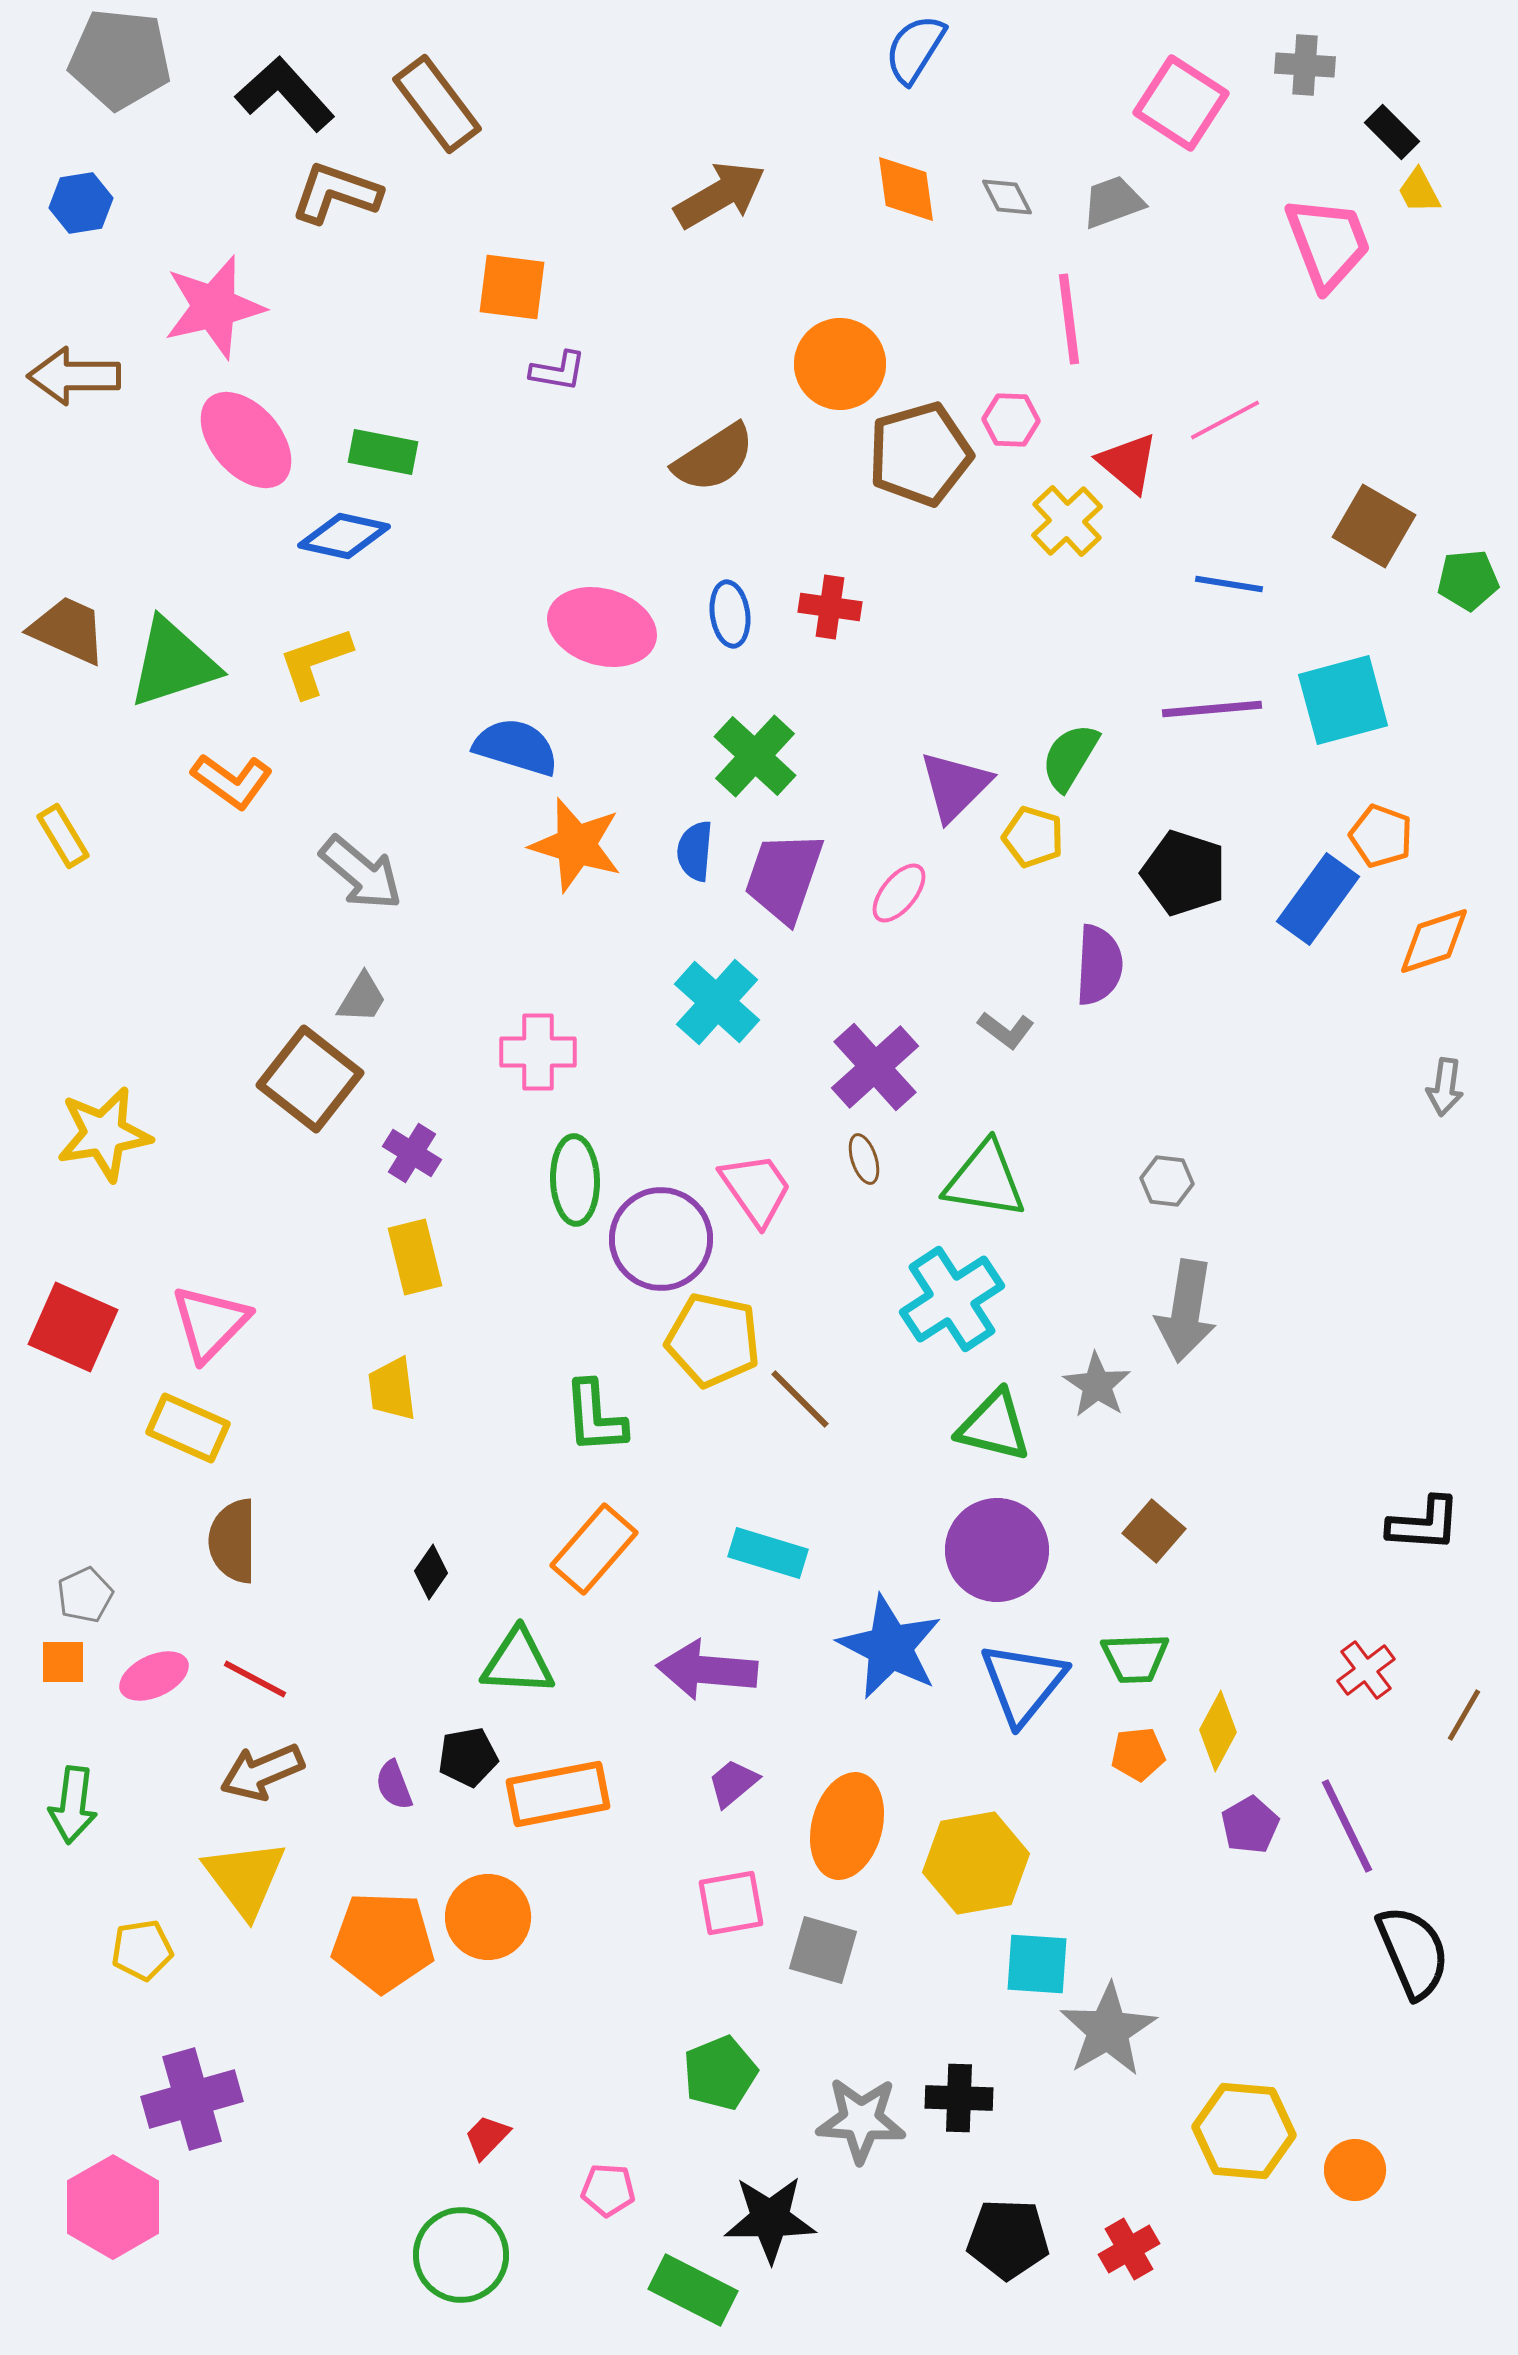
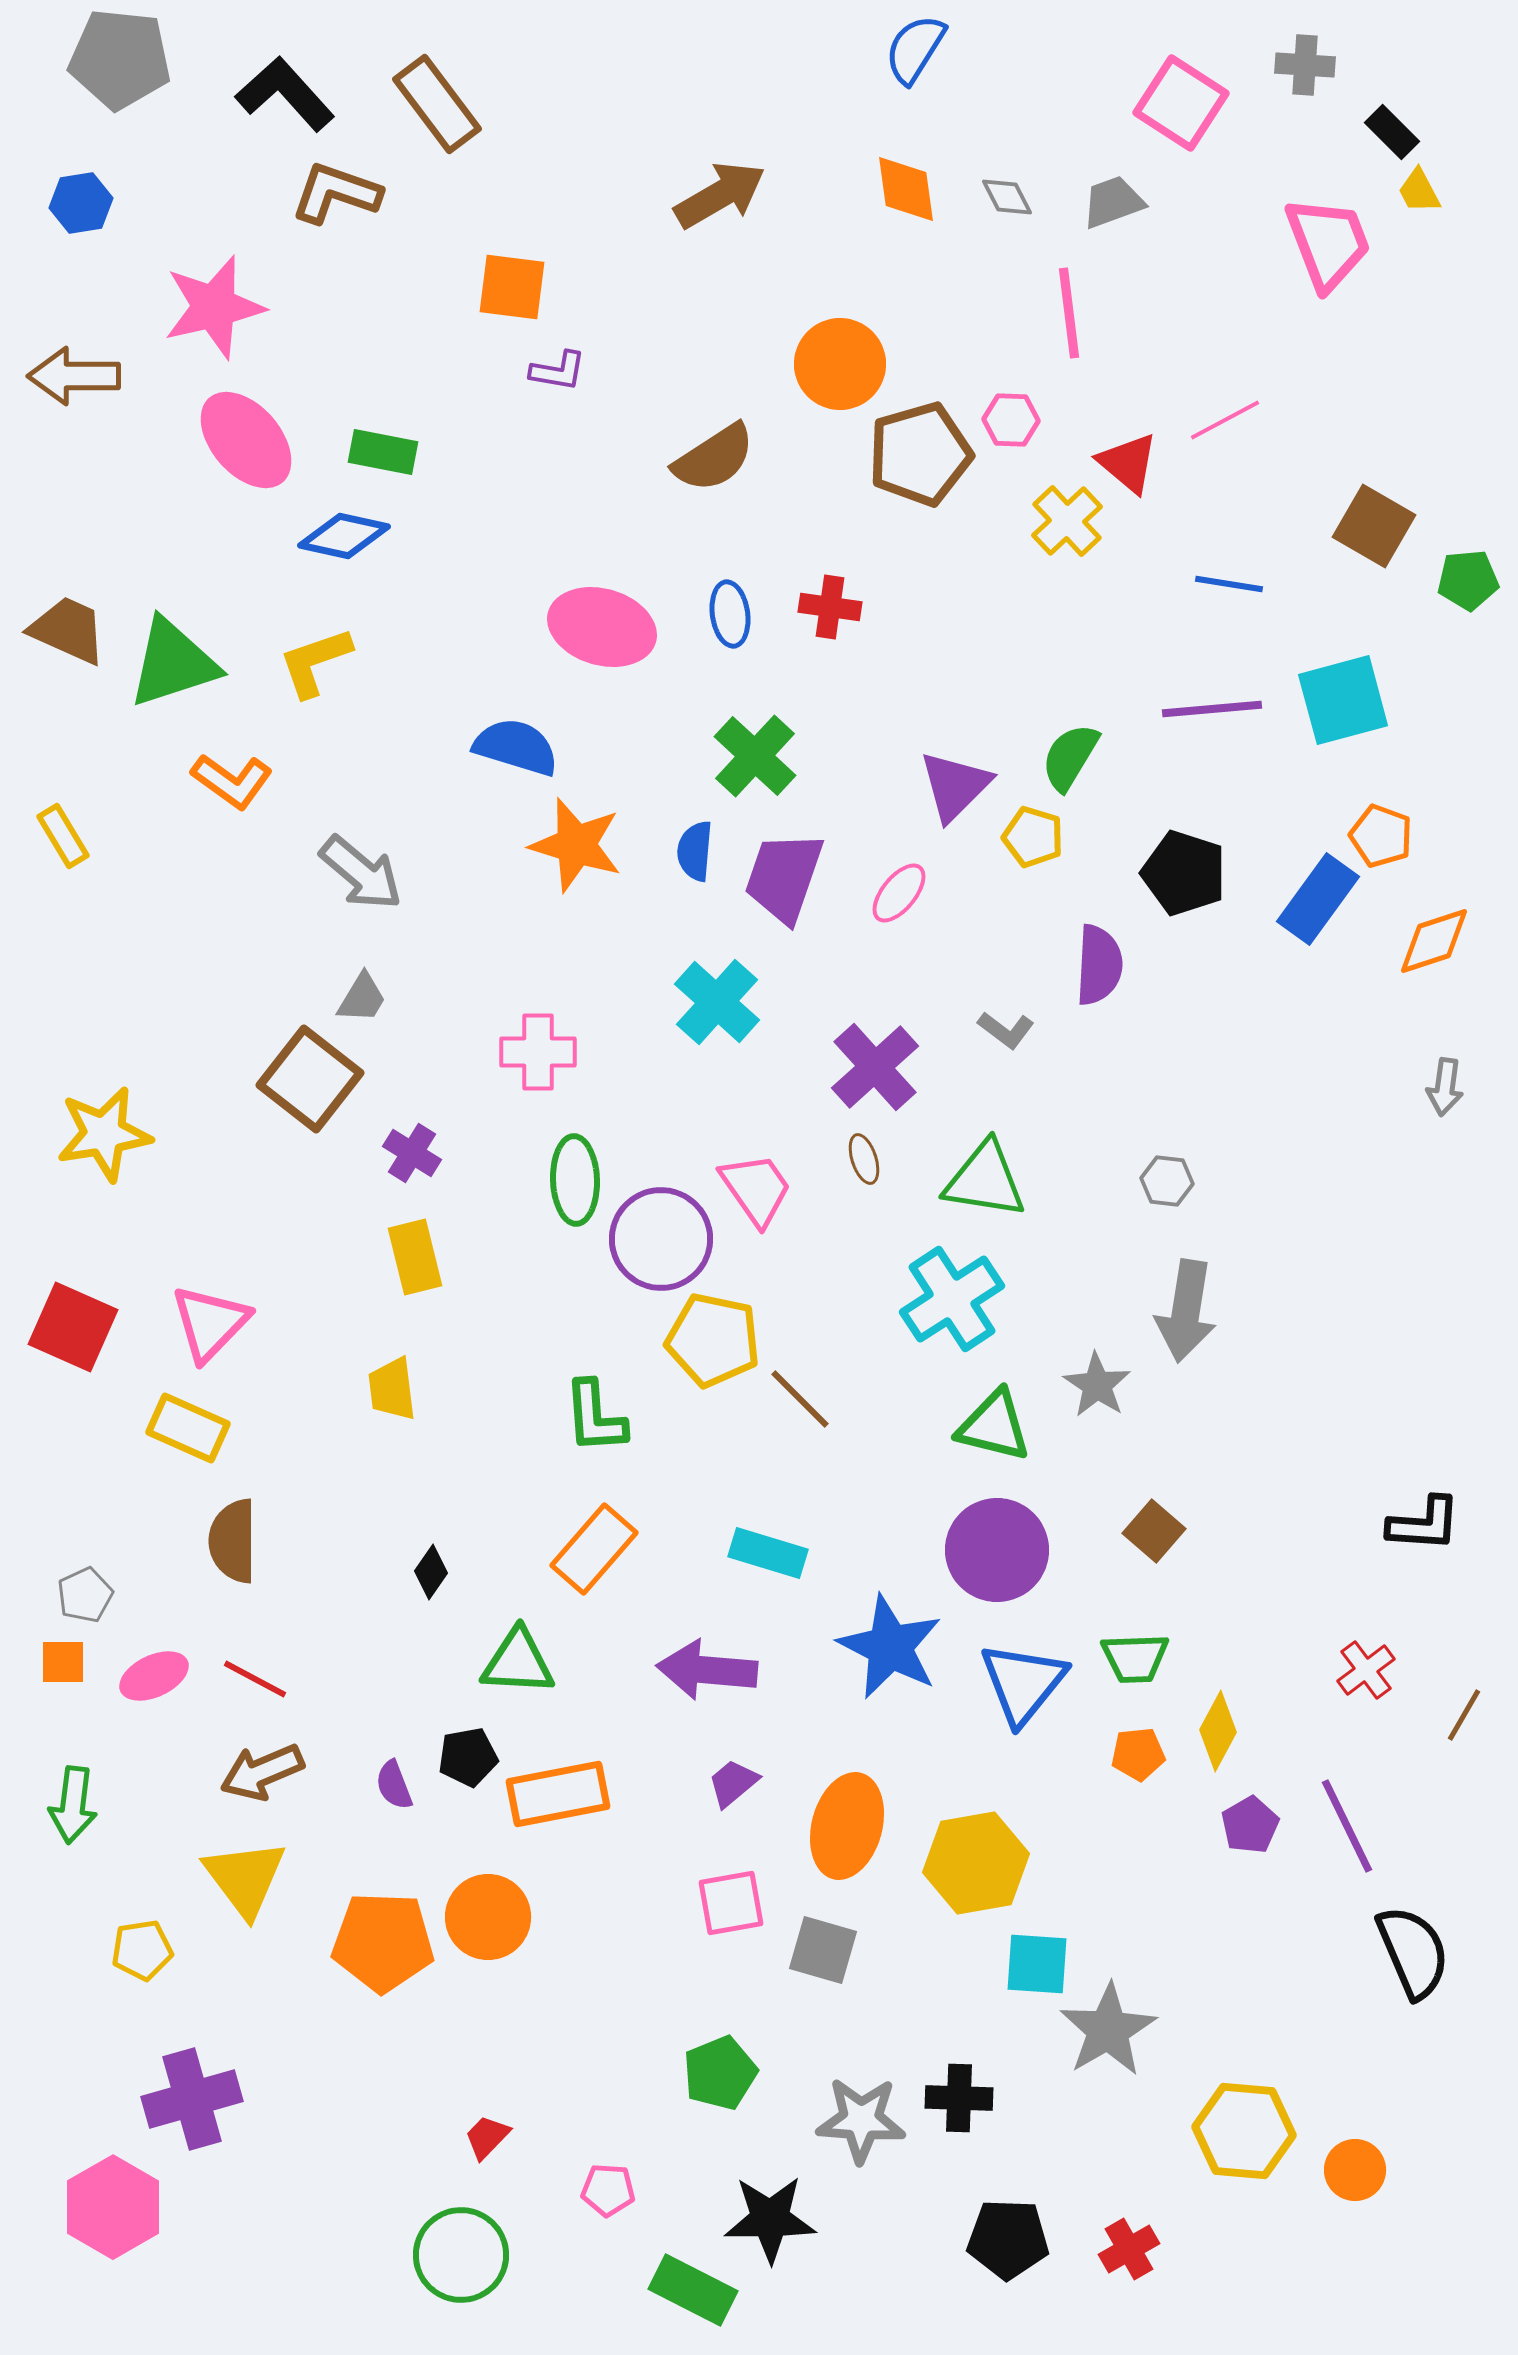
pink line at (1069, 319): moved 6 px up
